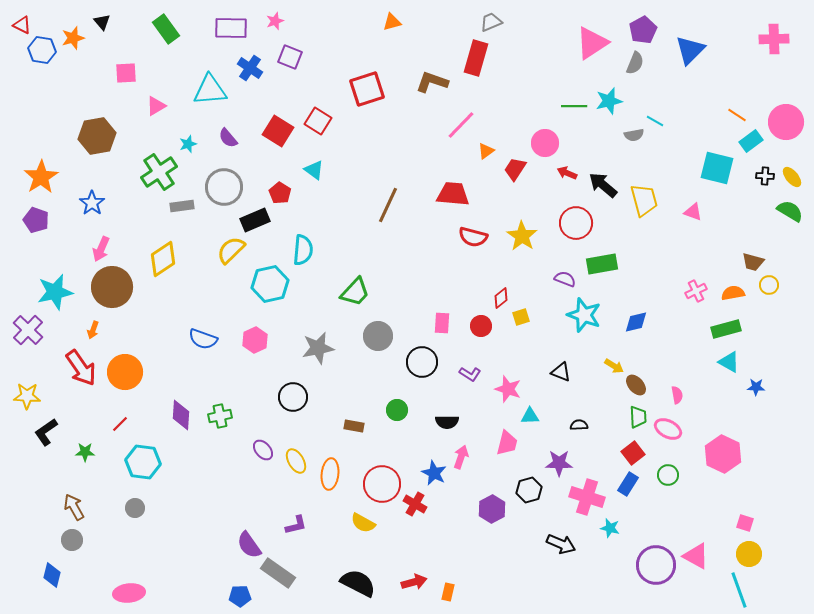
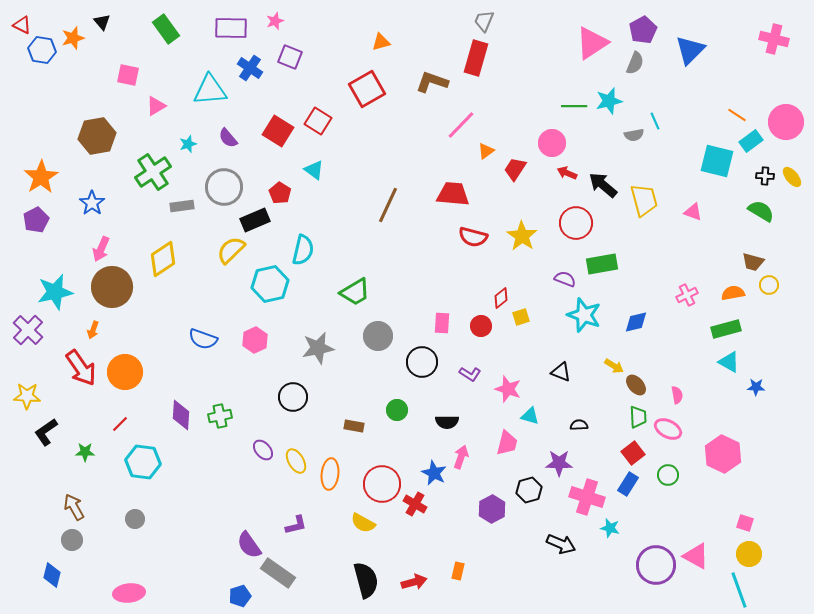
orange triangle at (392, 22): moved 11 px left, 20 px down
gray trapezoid at (491, 22): moved 7 px left, 1 px up; rotated 45 degrees counterclockwise
pink cross at (774, 39): rotated 16 degrees clockwise
pink square at (126, 73): moved 2 px right, 2 px down; rotated 15 degrees clockwise
red square at (367, 89): rotated 12 degrees counterclockwise
cyan line at (655, 121): rotated 36 degrees clockwise
pink circle at (545, 143): moved 7 px right
cyan square at (717, 168): moved 7 px up
green cross at (159, 172): moved 6 px left
green semicircle at (790, 211): moved 29 px left
purple pentagon at (36, 220): rotated 25 degrees clockwise
cyan semicircle at (303, 250): rotated 8 degrees clockwise
pink cross at (696, 291): moved 9 px left, 4 px down
green trapezoid at (355, 292): rotated 16 degrees clockwise
cyan triangle at (530, 416): rotated 18 degrees clockwise
gray circle at (135, 508): moved 11 px down
black semicircle at (358, 583): moved 8 px right, 3 px up; rotated 48 degrees clockwise
orange rectangle at (448, 592): moved 10 px right, 21 px up
blue pentagon at (240, 596): rotated 15 degrees counterclockwise
